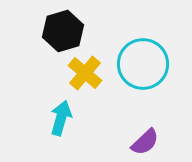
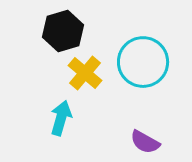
cyan circle: moved 2 px up
purple semicircle: rotated 72 degrees clockwise
